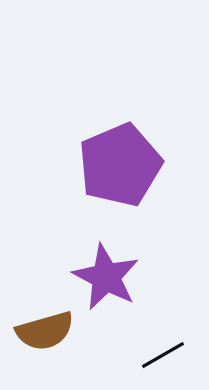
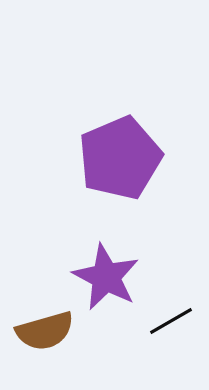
purple pentagon: moved 7 px up
black line: moved 8 px right, 34 px up
